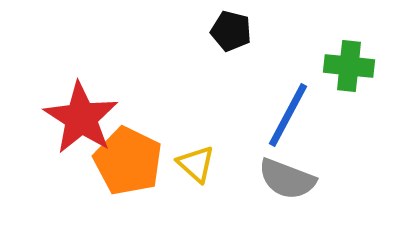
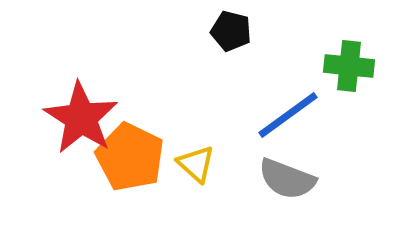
blue line: rotated 26 degrees clockwise
orange pentagon: moved 2 px right, 4 px up
